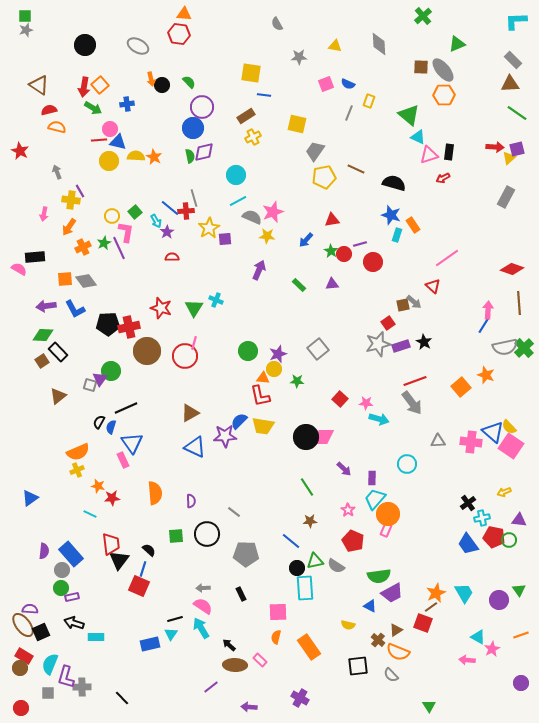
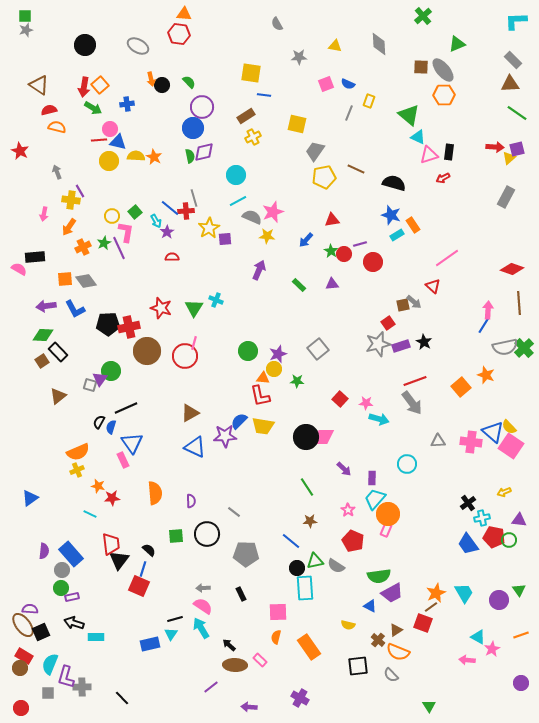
cyan rectangle at (397, 235): rotated 40 degrees clockwise
